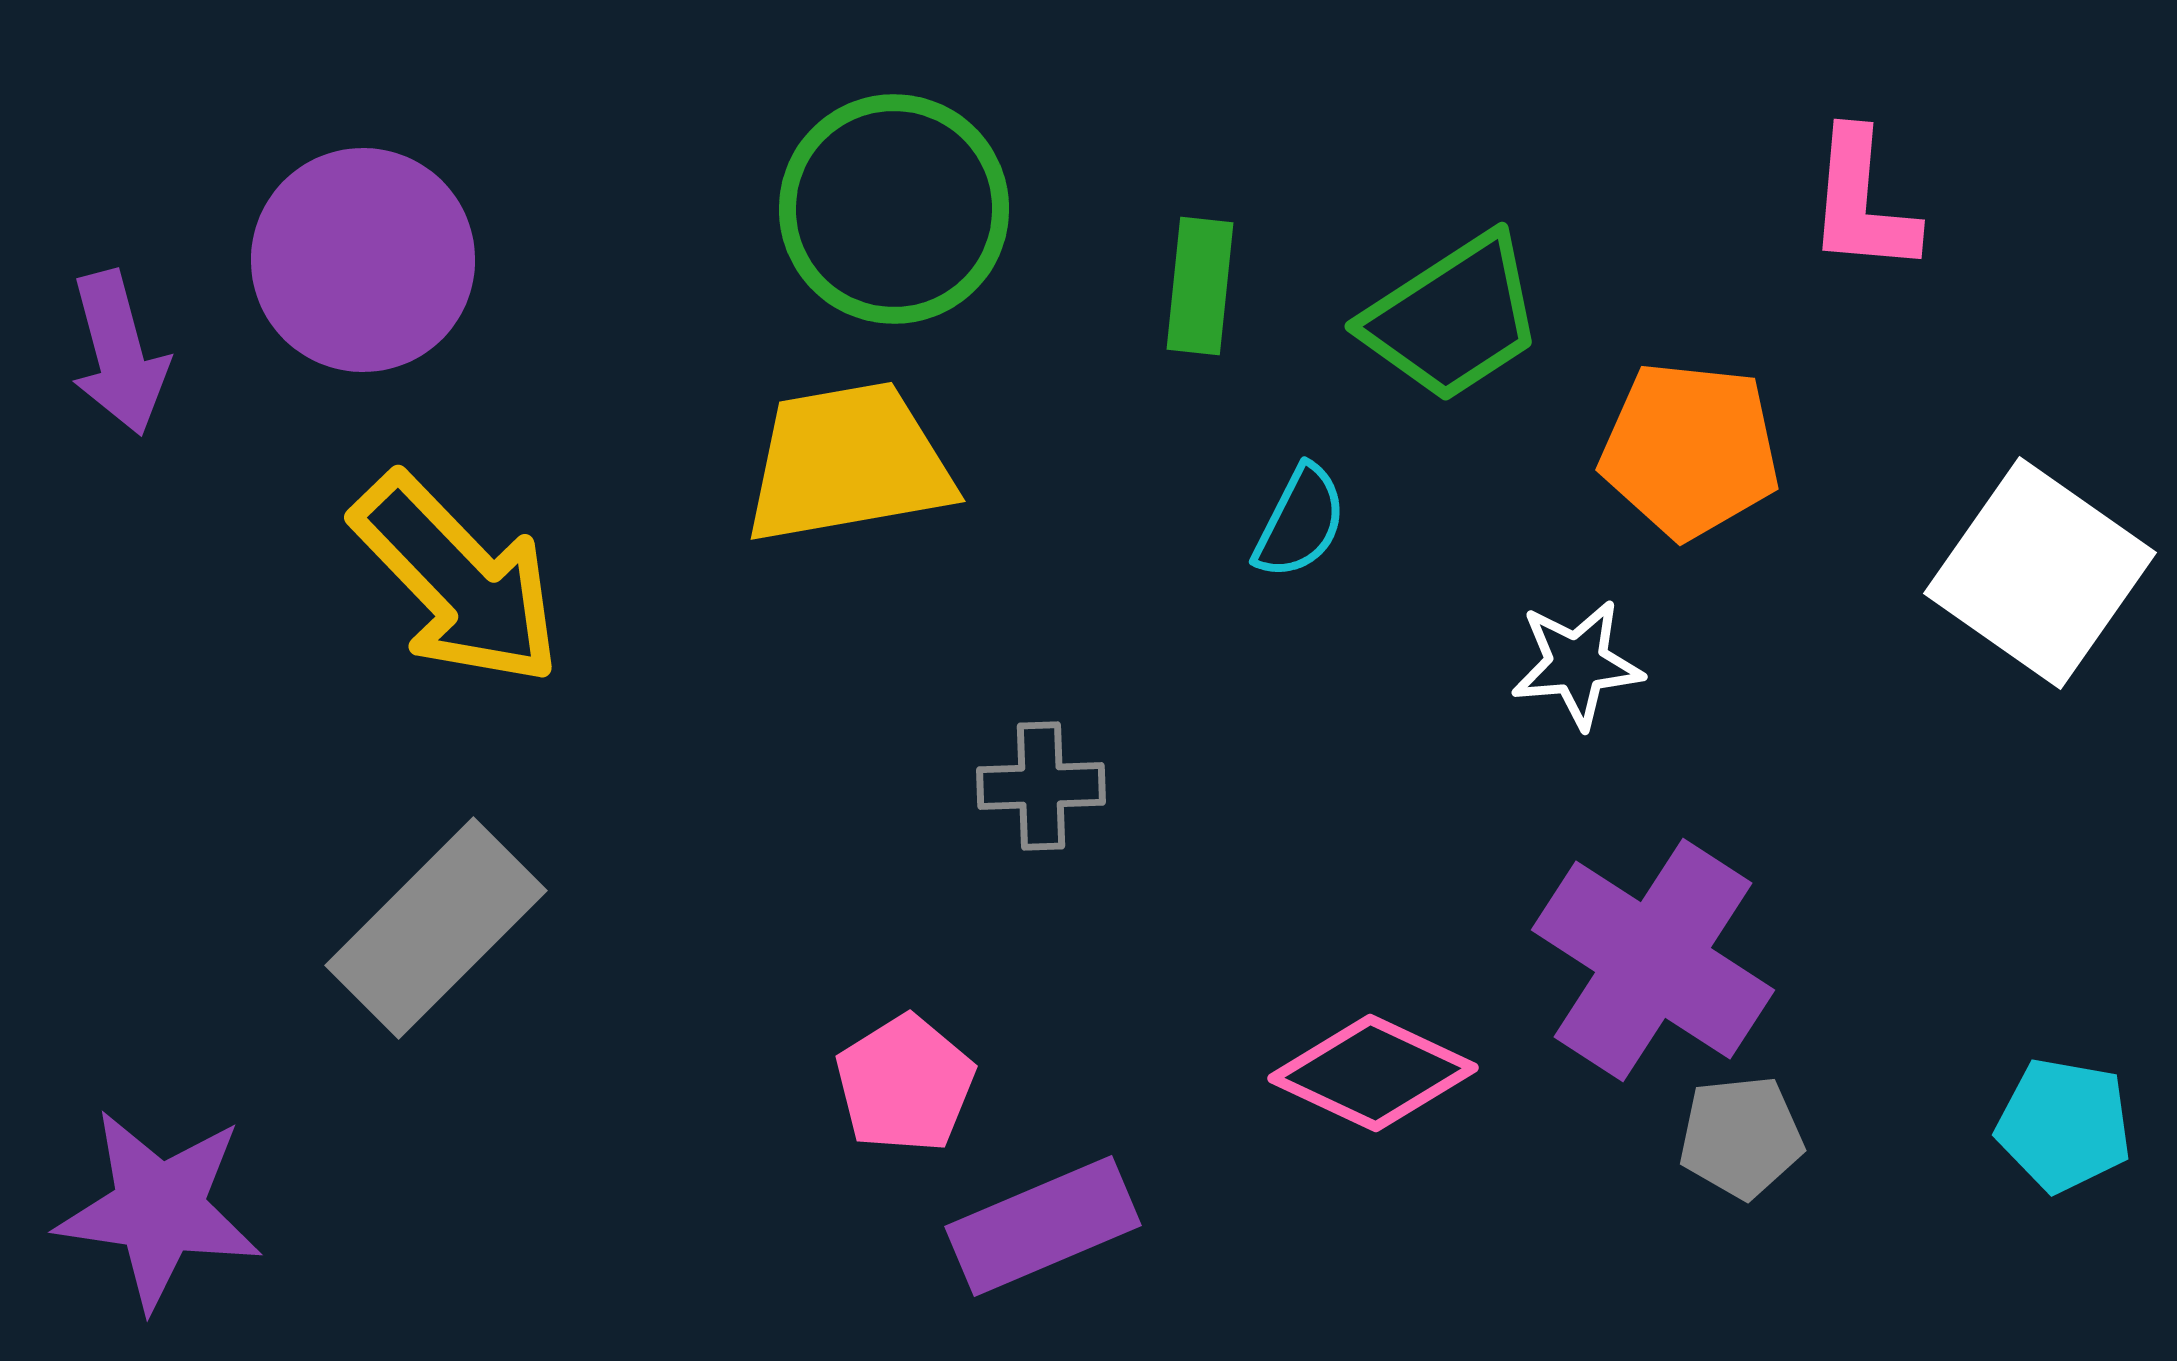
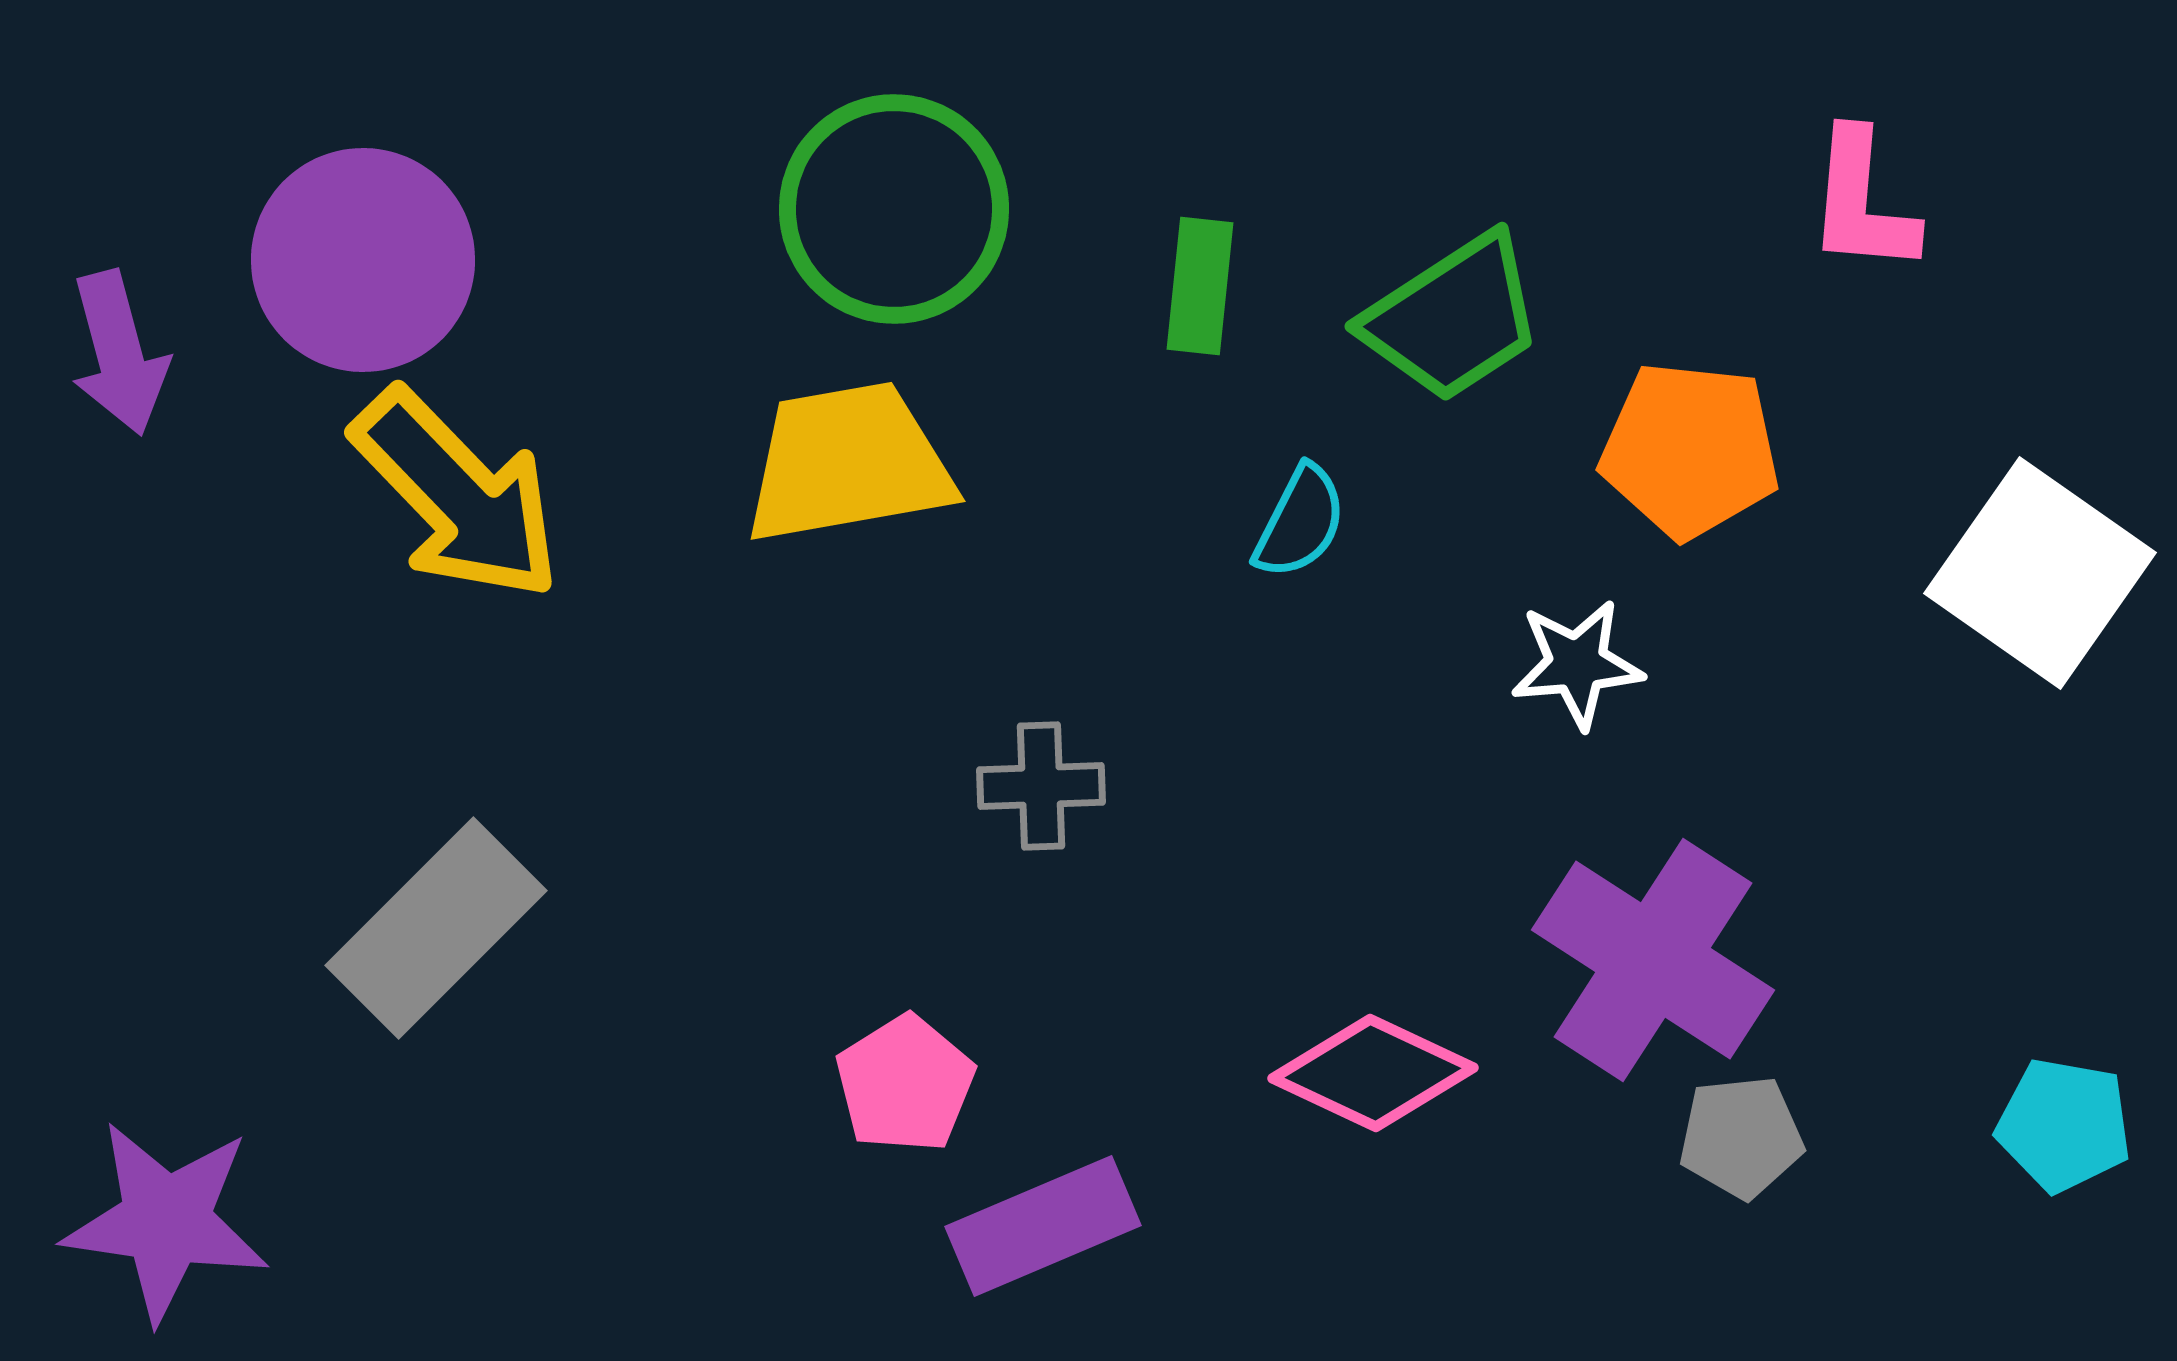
yellow arrow: moved 85 px up
purple star: moved 7 px right, 12 px down
